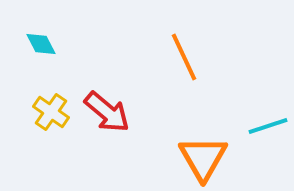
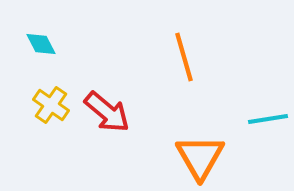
orange line: rotated 9 degrees clockwise
yellow cross: moved 7 px up
cyan line: moved 7 px up; rotated 9 degrees clockwise
orange triangle: moved 3 px left, 1 px up
